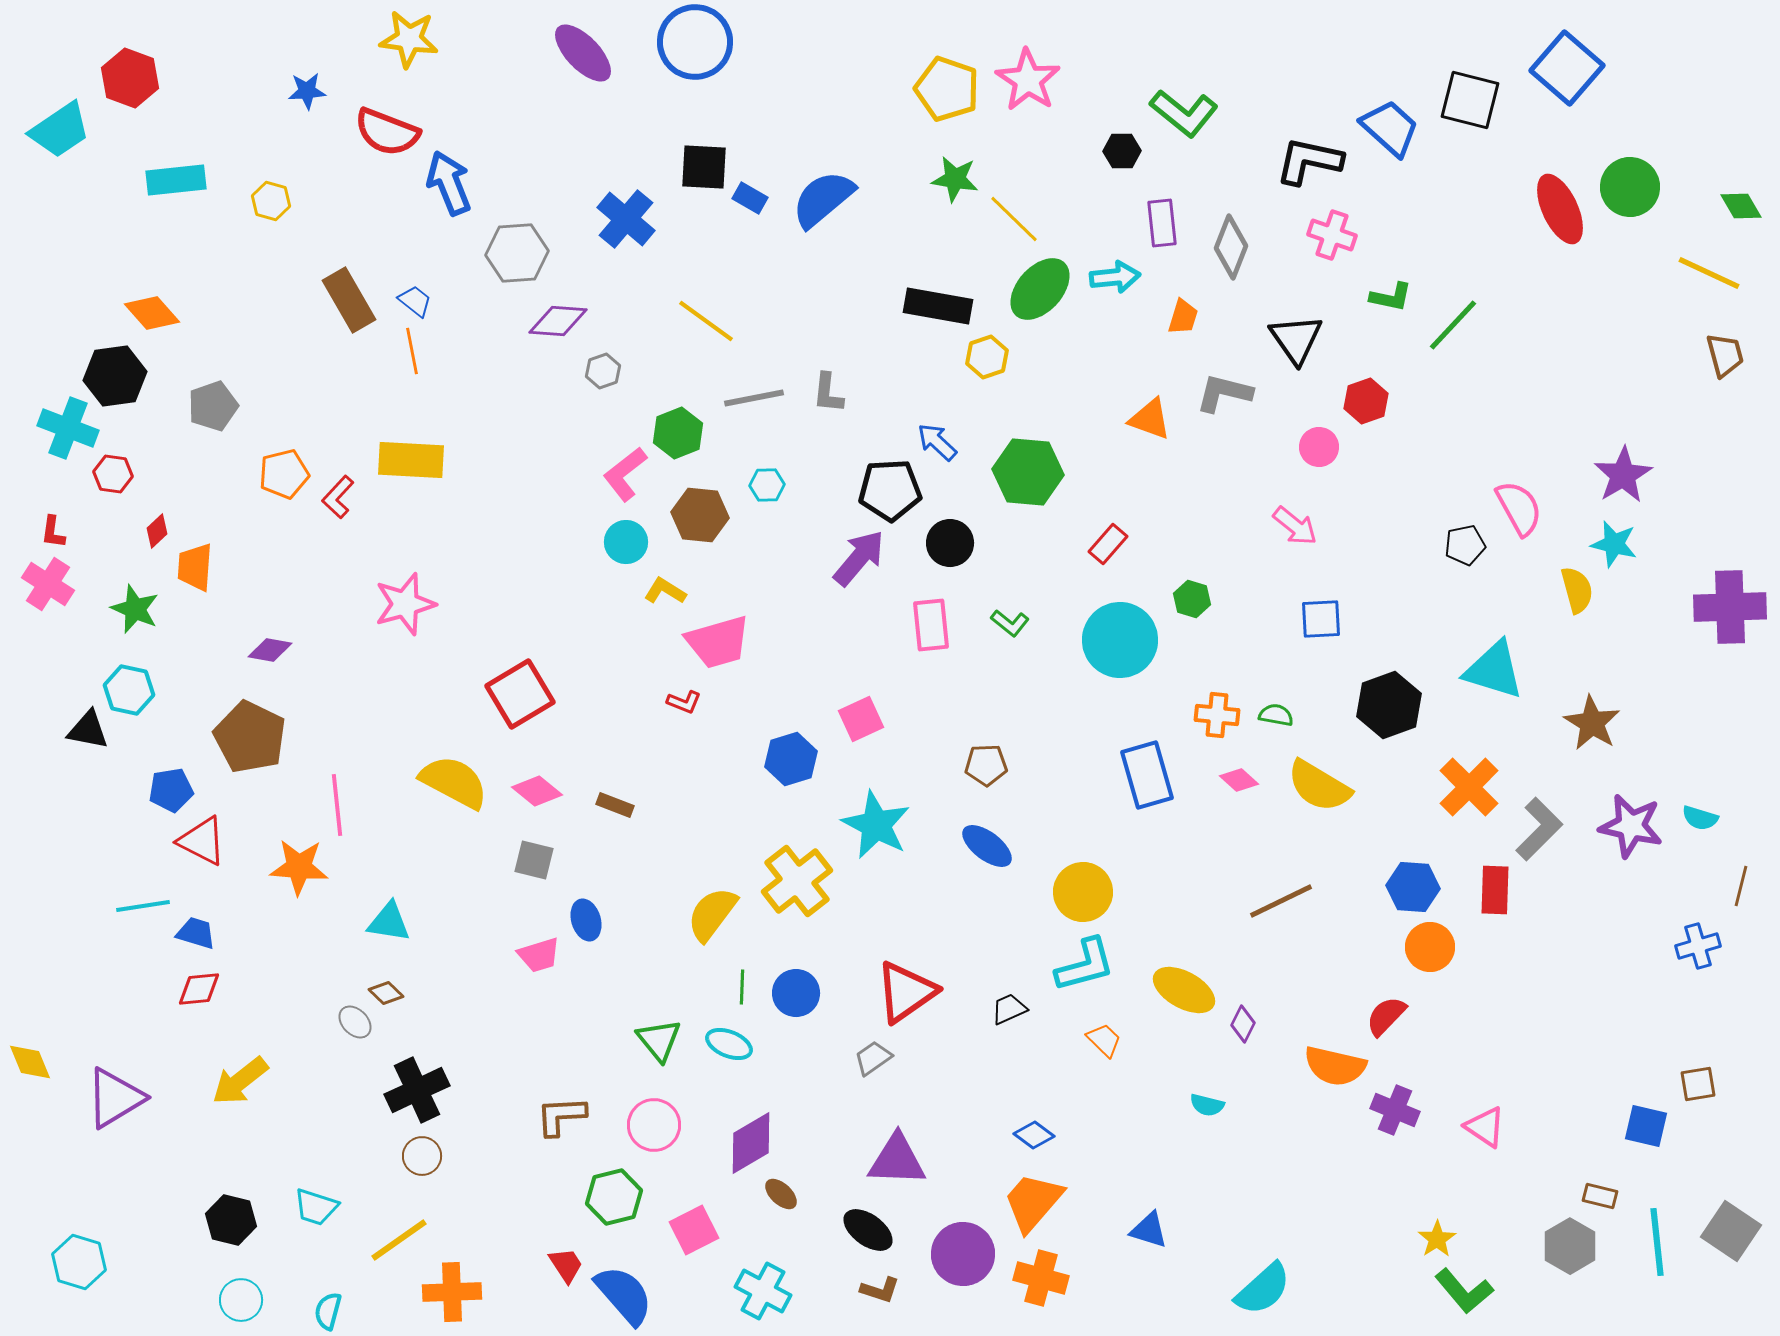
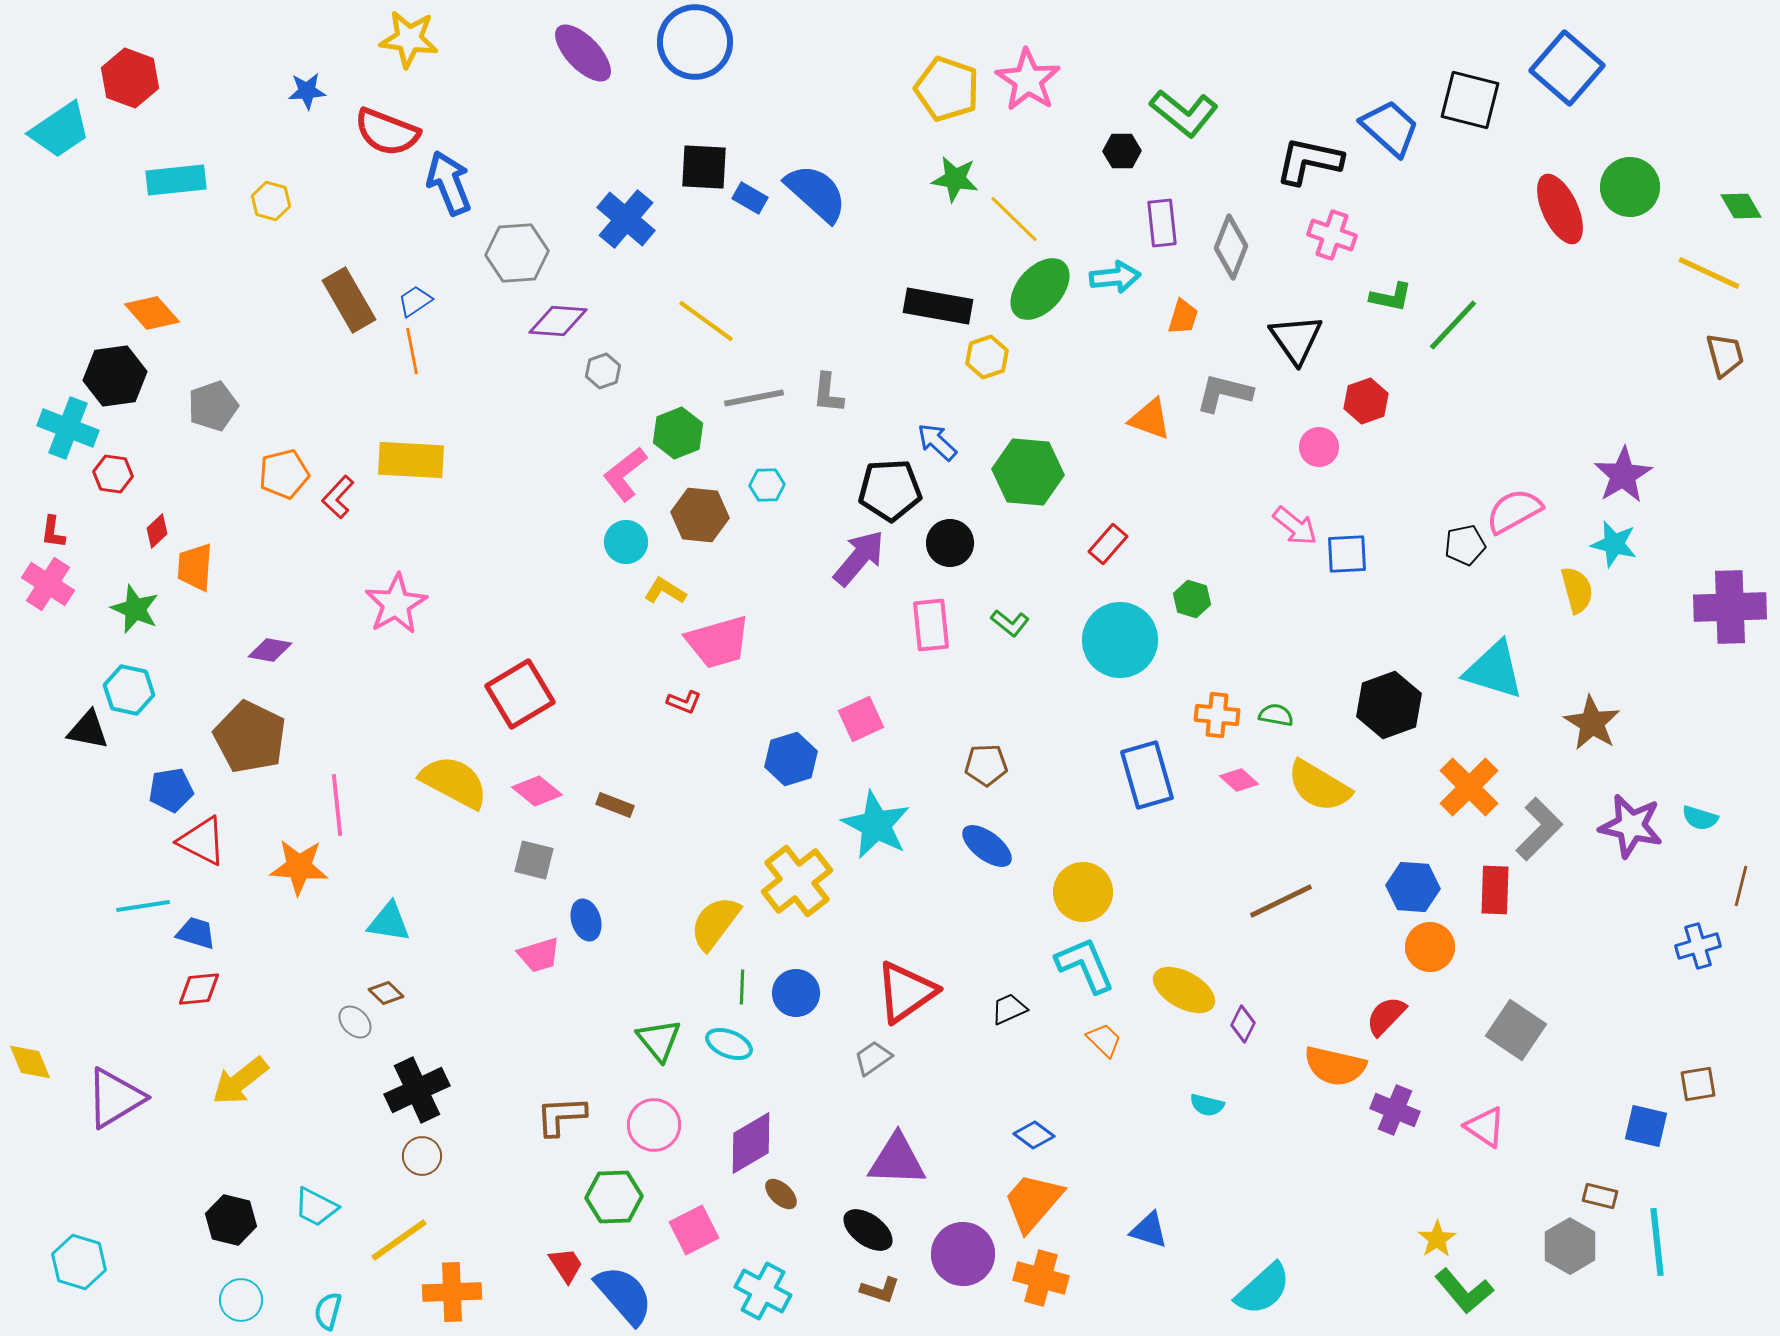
blue semicircle at (823, 199): moved 7 px left, 6 px up; rotated 82 degrees clockwise
blue trapezoid at (415, 301): rotated 72 degrees counterclockwise
pink semicircle at (1519, 508): moved 5 px left, 3 px down; rotated 90 degrees counterclockwise
pink star at (405, 604): moved 9 px left; rotated 14 degrees counterclockwise
blue square at (1321, 619): moved 26 px right, 65 px up
yellow semicircle at (712, 914): moved 3 px right, 9 px down
cyan L-shape at (1085, 965): rotated 98 degrees counterclockwise
green hexagon at (614, 1197): rotated 12 degrees clockwise
cyan trapezoid at (316, 1207): rotated 9 degrees clockwise
gray square at (1731, 1231): moved 215 px left, 201 px up
